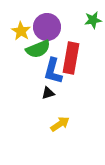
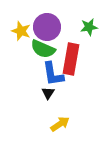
green star: moved 4 px left, 7 px down
yellow star: rotated 12 degrees counterclockwise
green semicircle: moved 5 px right; rotated 45 degrees clockwise
red rectangle: moved 1 px down
blue L-shape: moved 3 px down; rotated 24 degrees counterclockwise
black triangle: rotated 40 degrees counterclockwise
